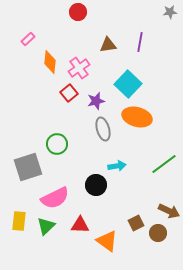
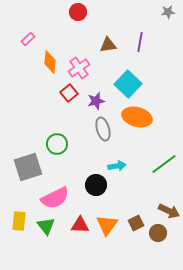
gray star: moved 2 px left
green triangle: rotated 24 degrees counterclockwise
orange triangle: moved 16 px up; rotated 30 degrees clockwise
